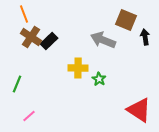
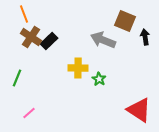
brown square: moved 1 px left, 1 px down
green line: moved 6 px up
pink line: moved 3 px up
